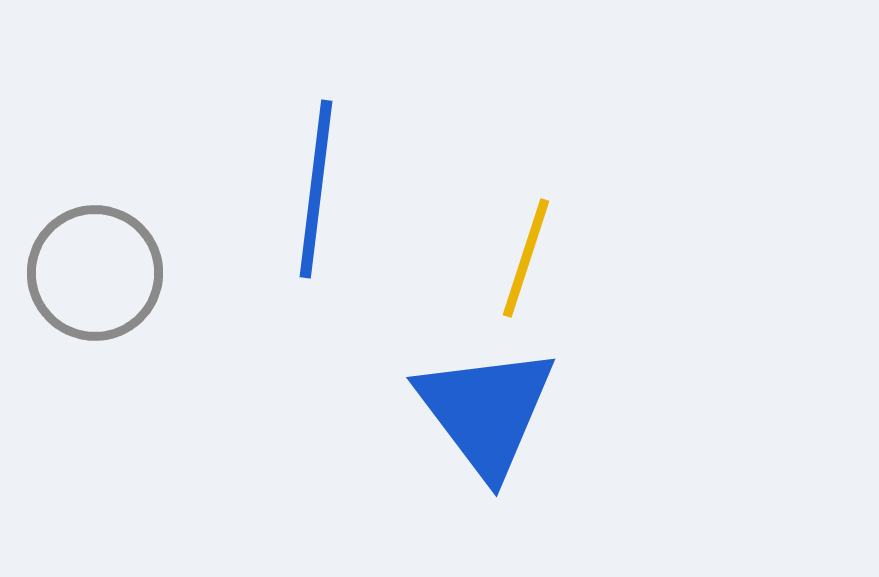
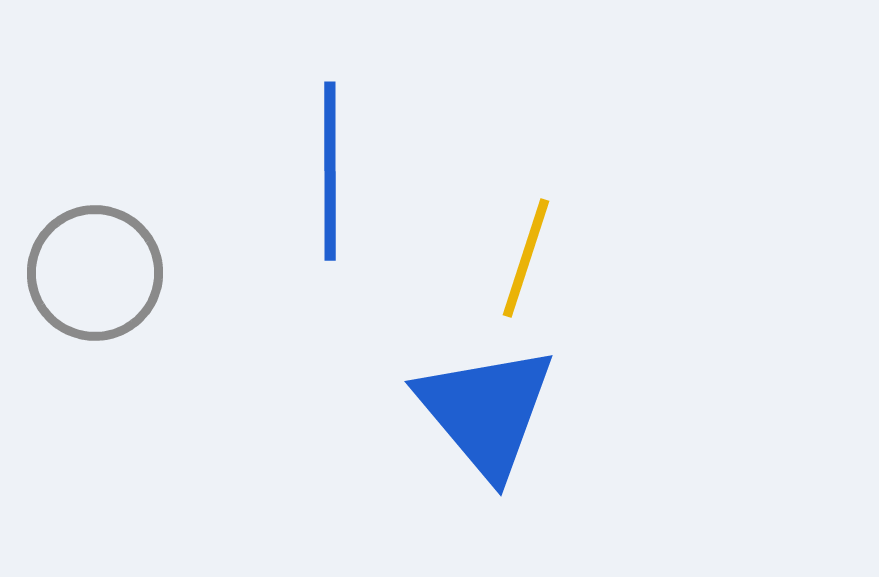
blue line: moved 14 px right, 18 px up; rotated 7 degrees counterclockwise
blue triangle: rotated 3 degrees counterclockwise
